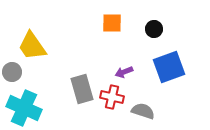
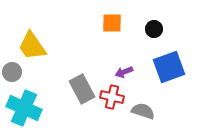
gray rectangle: rotated 12 degrees counterclockwise
